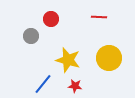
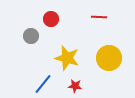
yellow star: moved 1 px left, 2 px up
